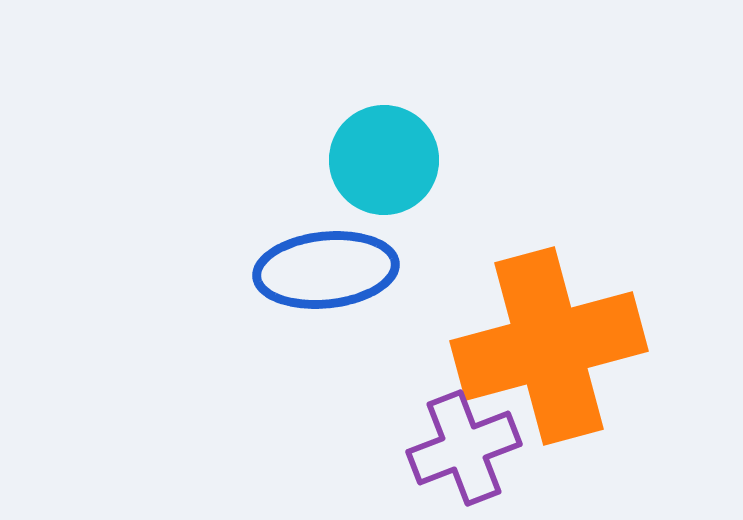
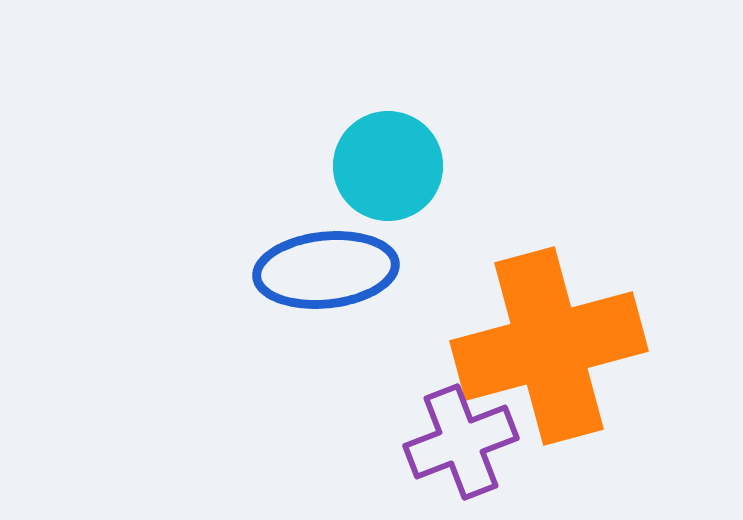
cyan circle: moved 4 px right, 6 px down
purple cross: moved 3 px left, 6 px up
